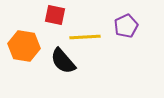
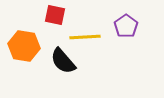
purple pentagon: rotated 10 degrees counterclockwise
